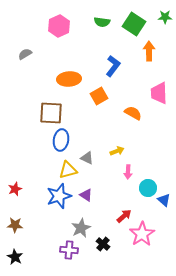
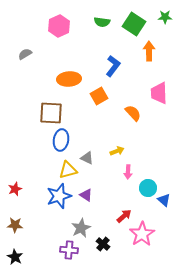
orange semicircle: rotated 18 degrees clockwise
